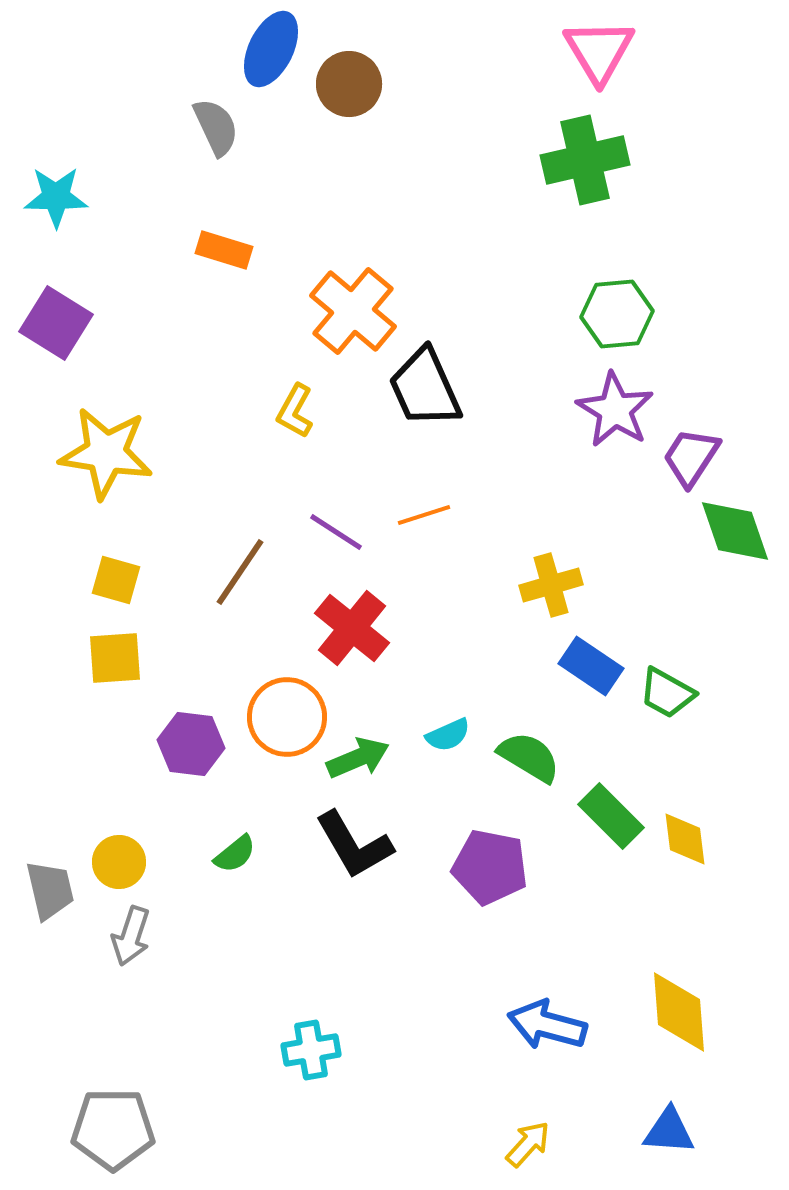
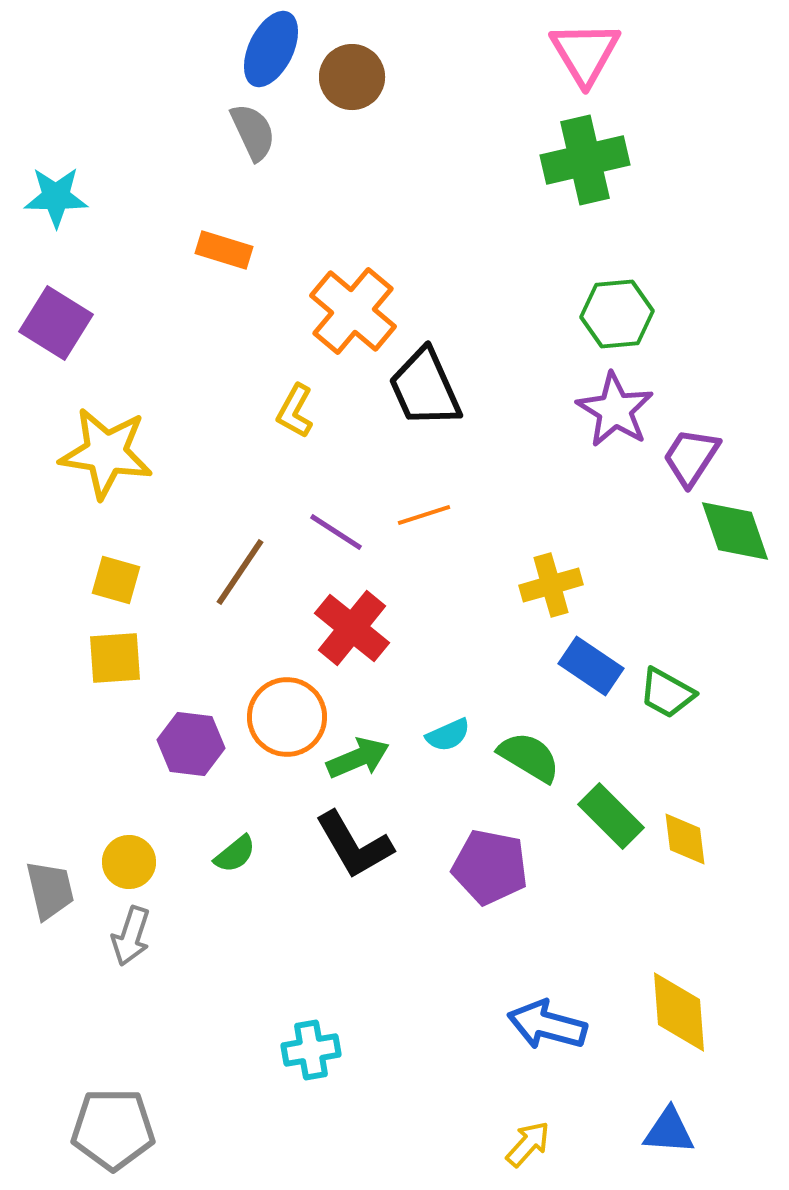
pink triangle at (599, 51): moved 14 px left, 2 px down
brown circle at (349, 84): moved 3 px right, 7 px up
gray semicircle at (216, 127): moved 37 px right, 5 px down
yellow circle at (119, 862): moved 10 px right
